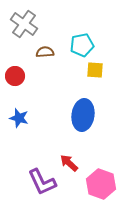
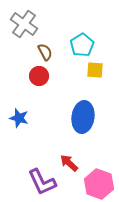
cyan pentagon: rotated 20 degrees counterclockwise
brown semicircle: rotated 66 degrees clockwise
red circle: moved 24 px right
blue ellipse: moved 2 px down
pink hexagon: moved 2 px left
